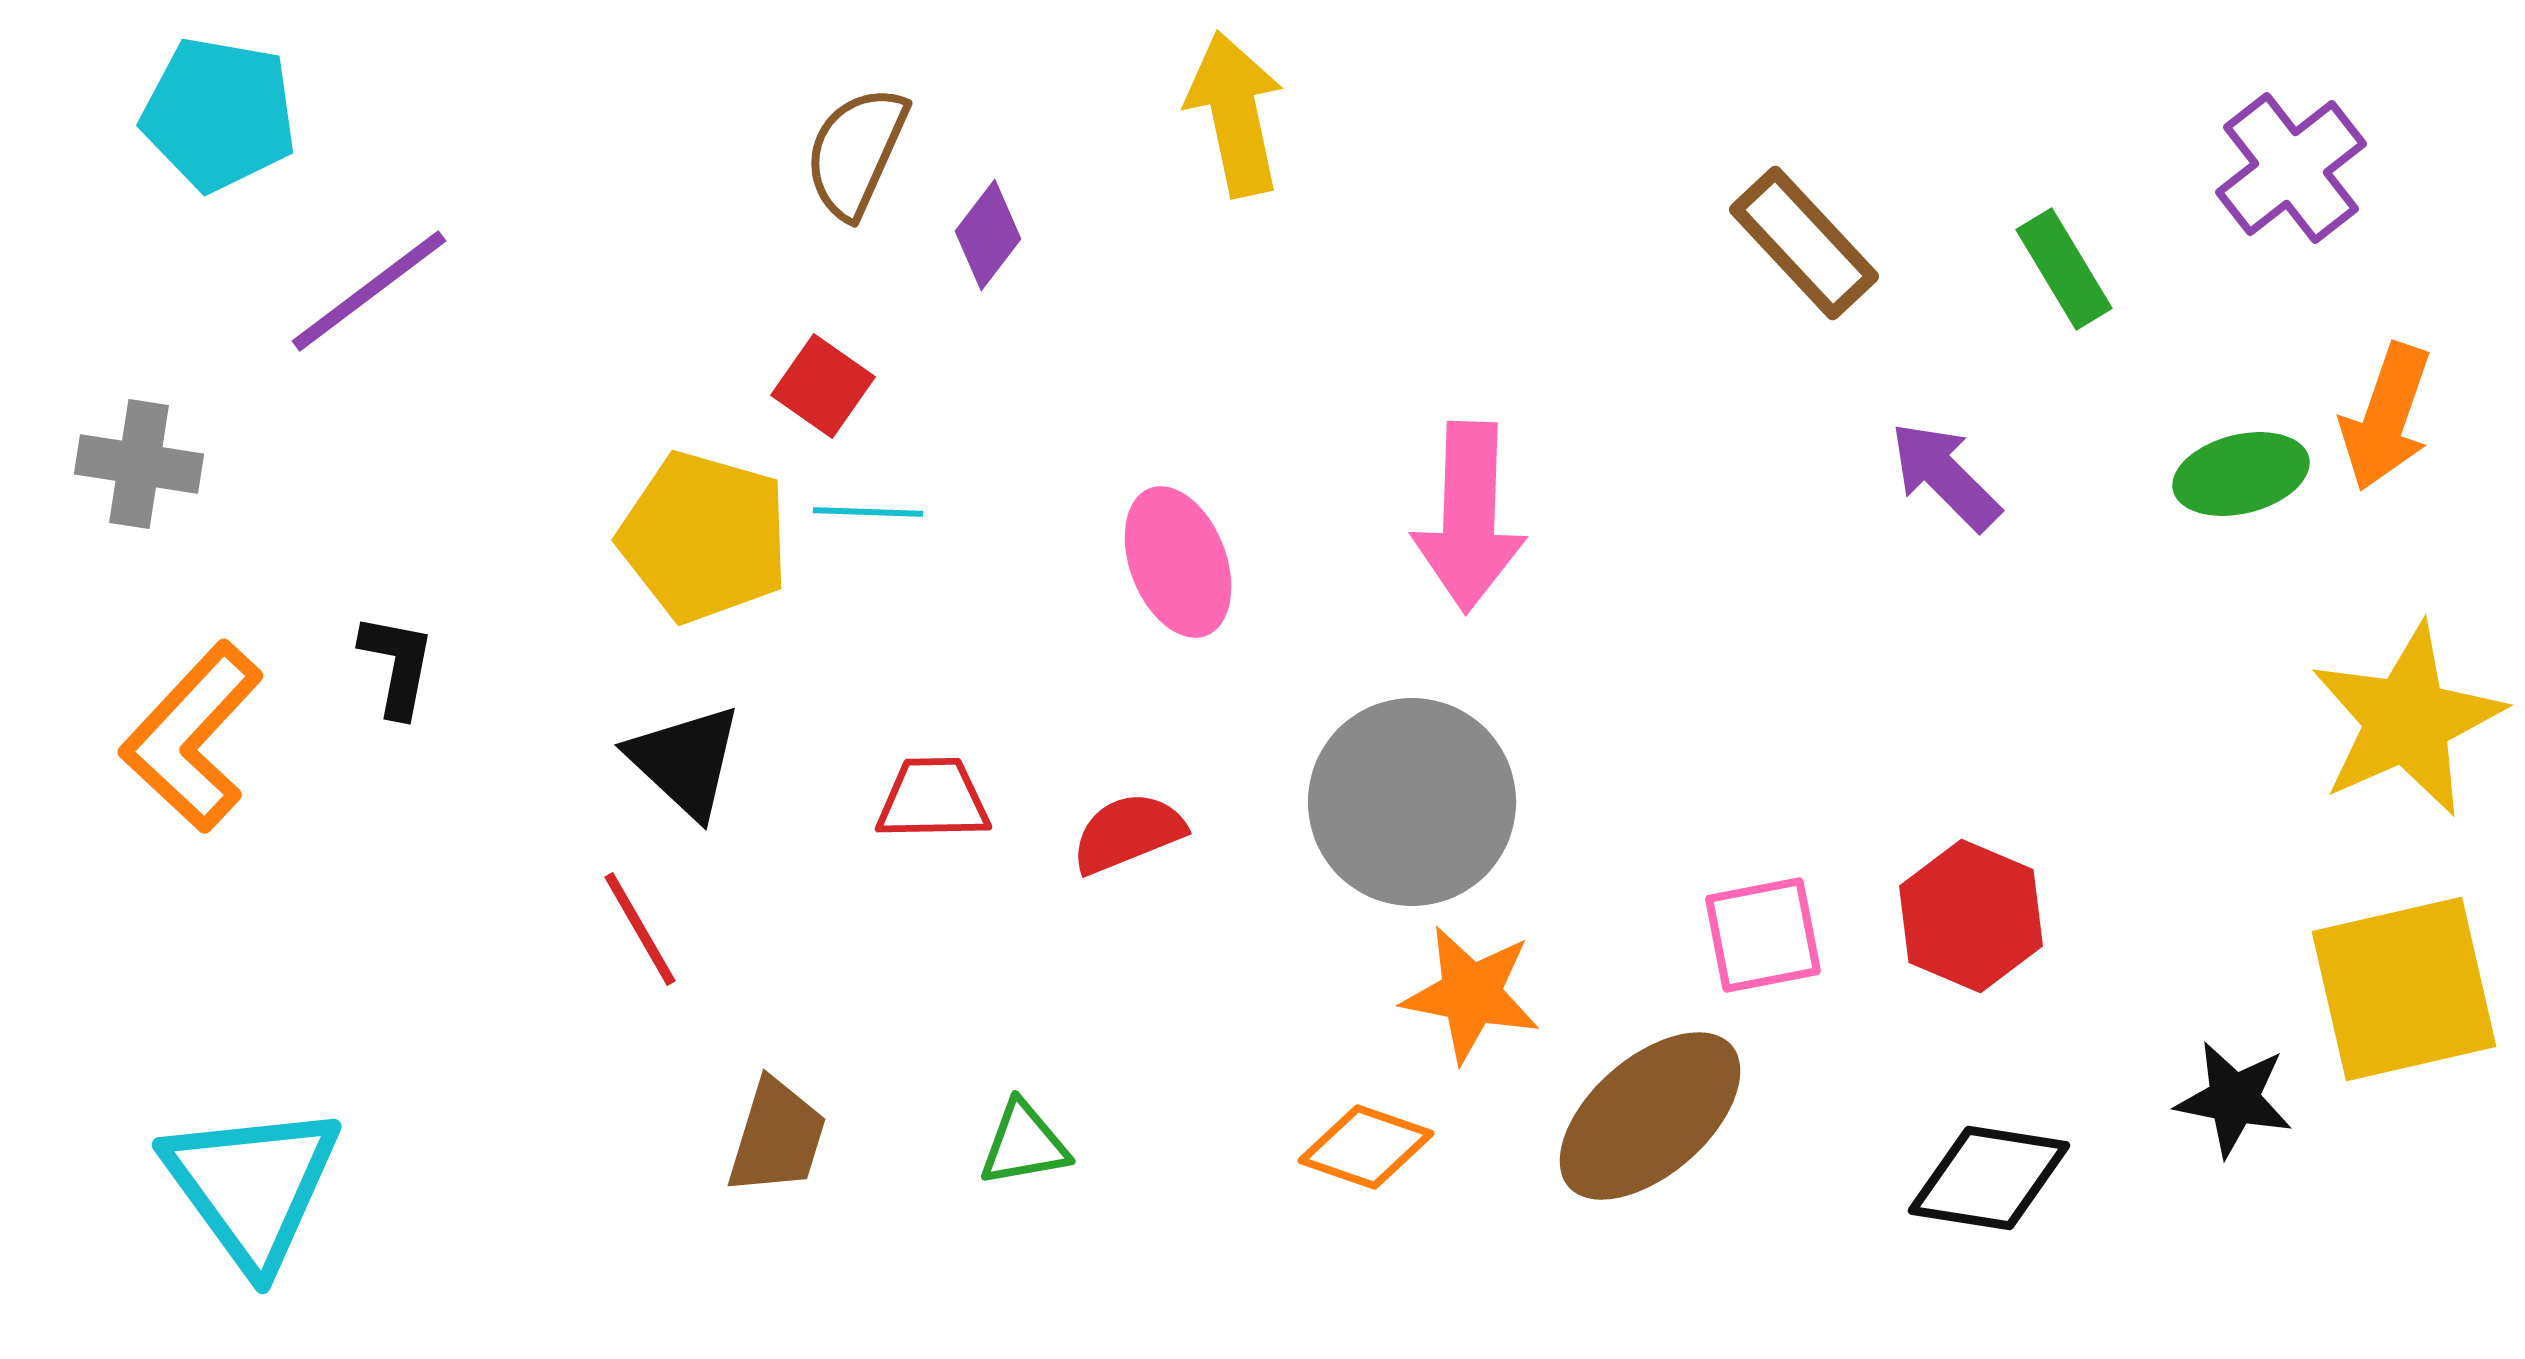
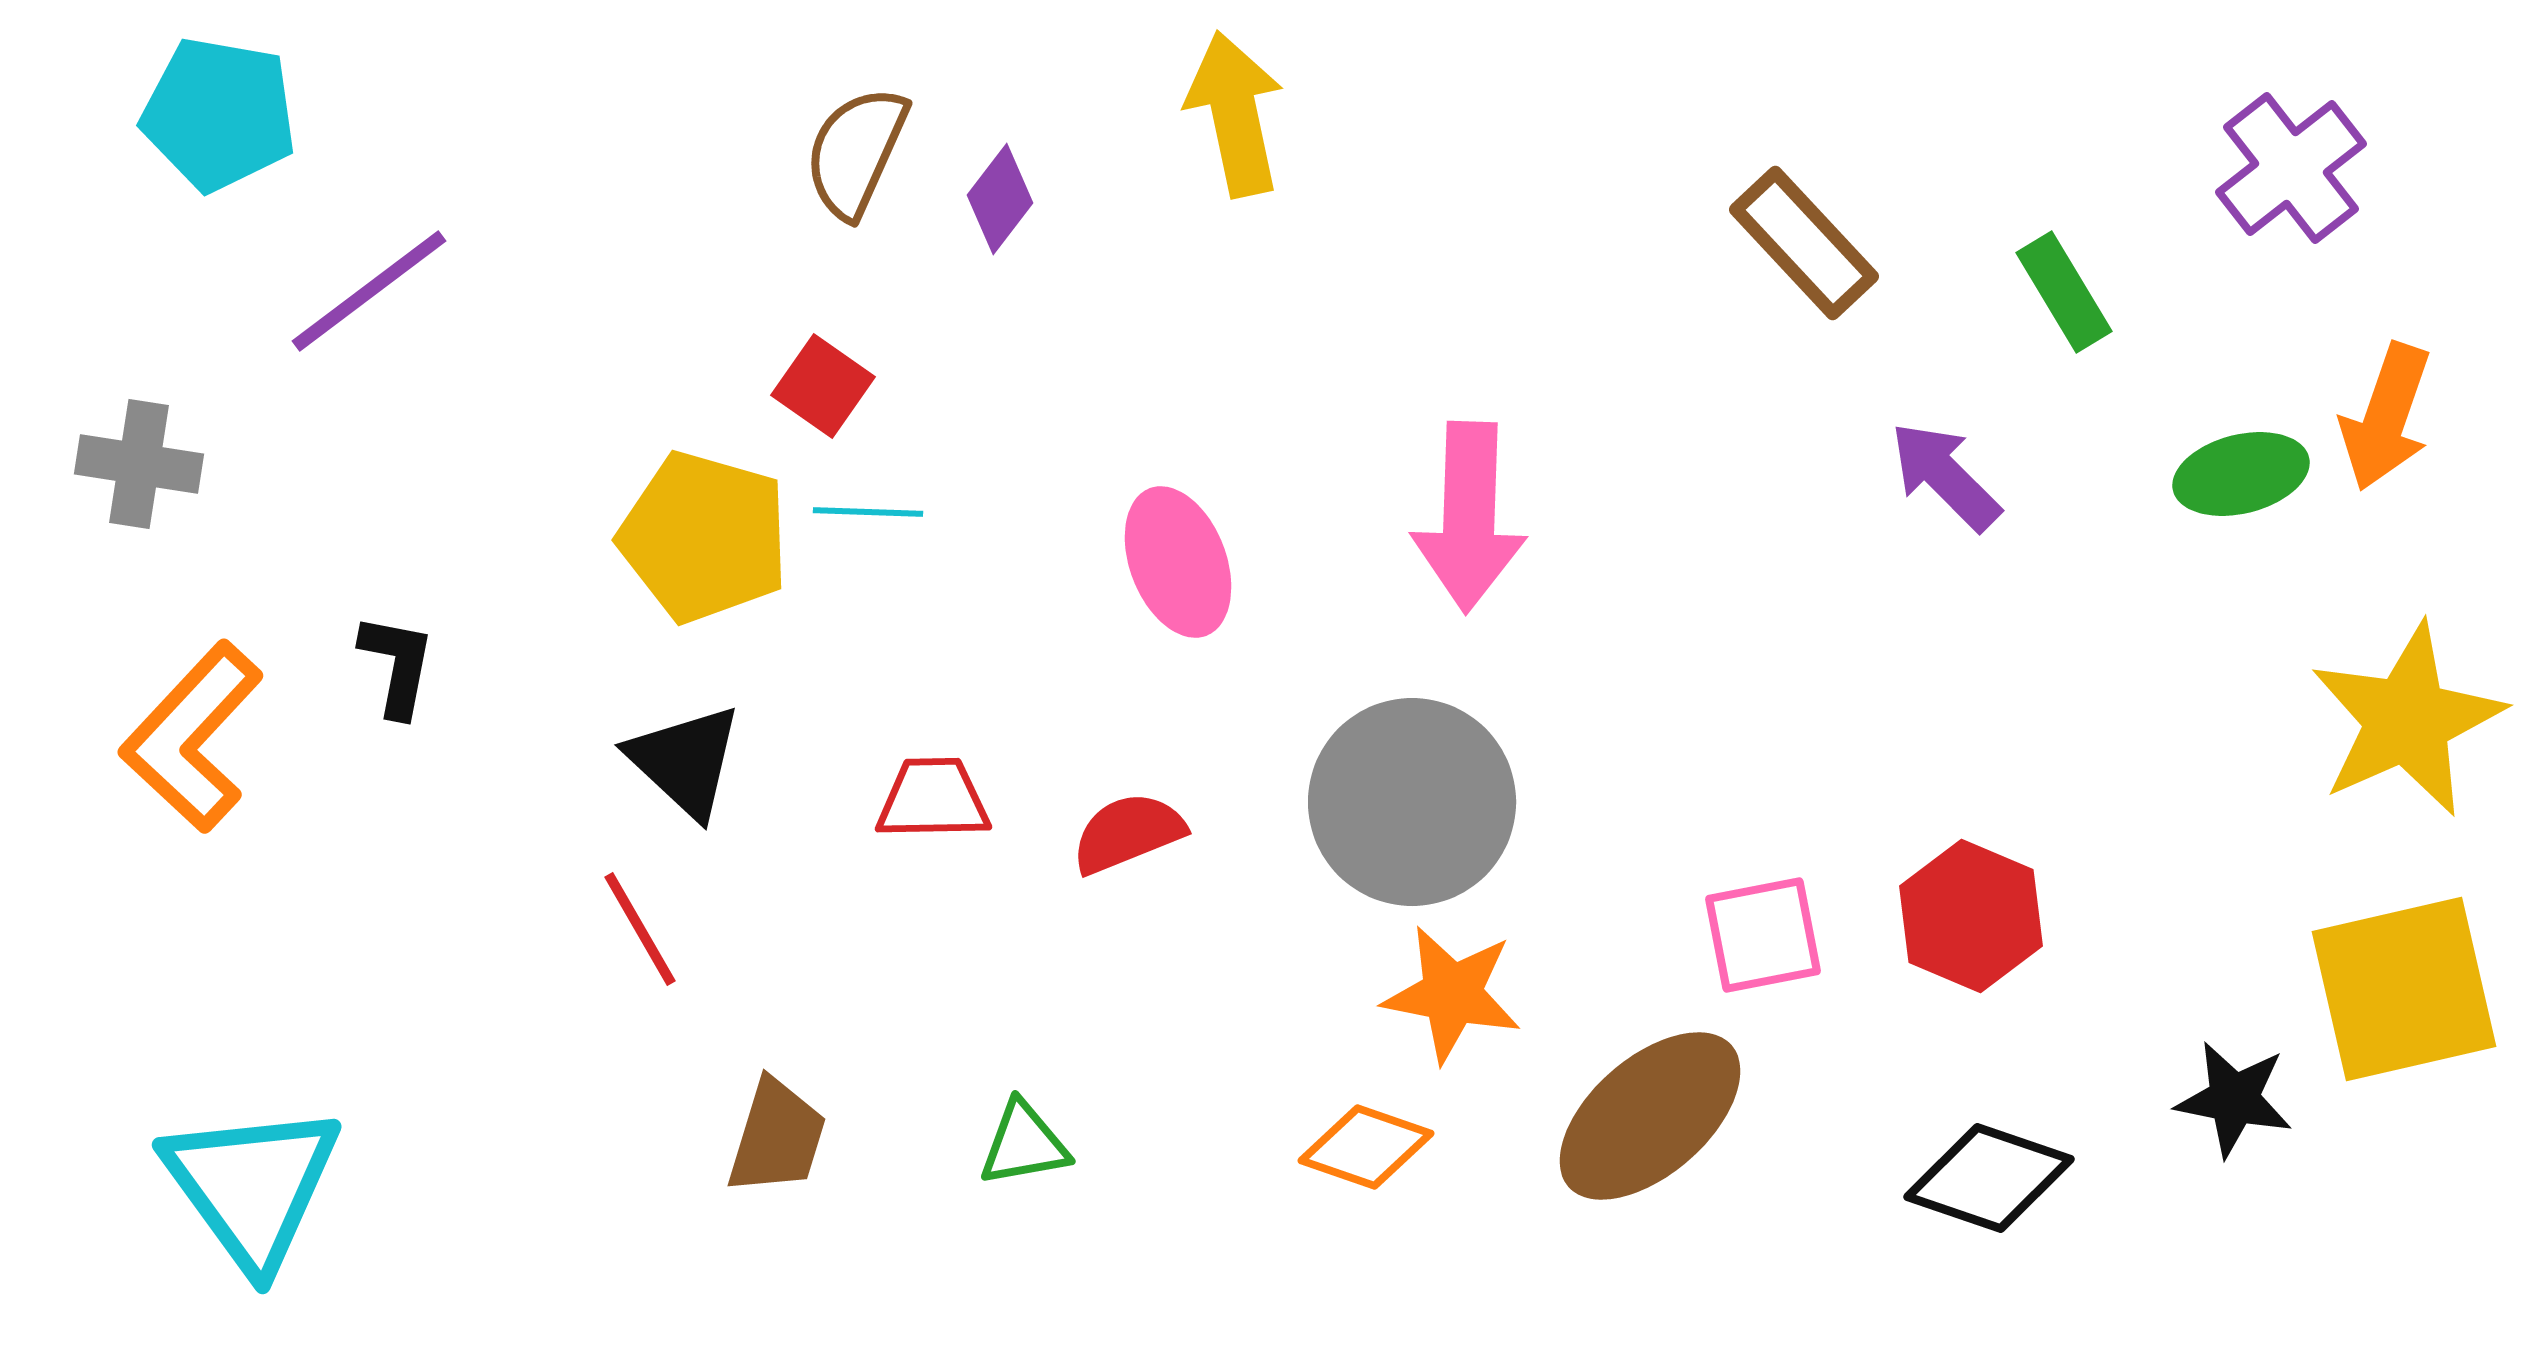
purple diamond: moved 12 px right, 36 px up
green rectangle: moved 23 px down
orange star: moved 19 px left
black diamond: rotated 10 degrees clockwise
